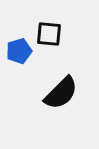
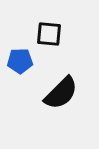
blue pentagon: moved 1 px right, 10 px down; rotated 15 degrees clockwise
